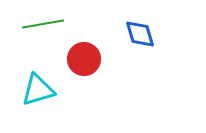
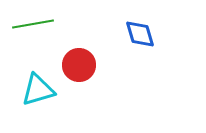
green line: moved 10 px left
red circle: moved 5 px left, 6 px down
